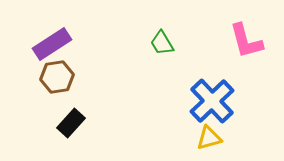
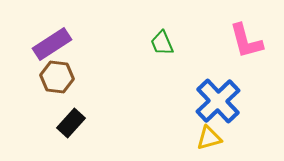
green trapezoid: rotated 8 degrees clockwise
brown hexagon: rotated 16 degrees clockwise
blue cross: moved 6 px right
